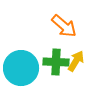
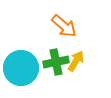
green cross: rotated 15 degrees counterclockwise
